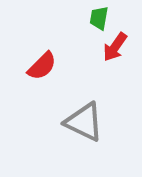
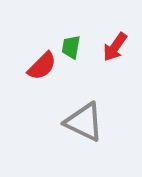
green trapezoid: moved 28 px left, 29 px down
